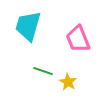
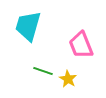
pink trapezoid: moved 3 px right, 6 px down
yellow star: moved 3 px up
